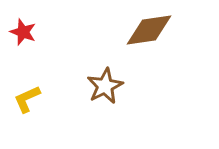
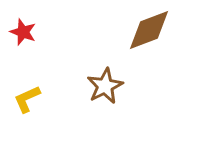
brown diamond: rotated 12 degrees counterclockwise
